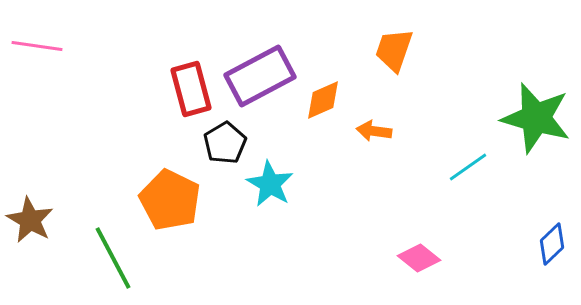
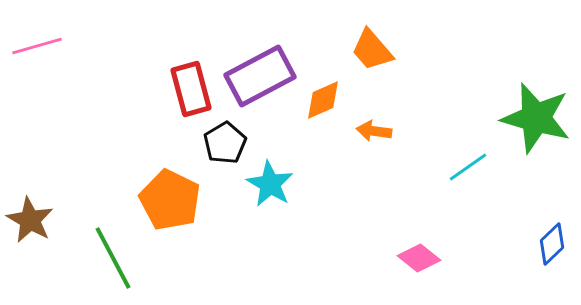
pink line: rotated 24 degrees counterclockwise
orange trapezoid: moved 22 px left; rotated 60 degrees counterclockwise
